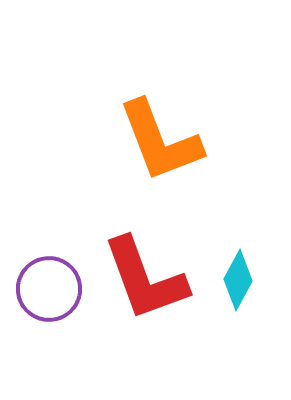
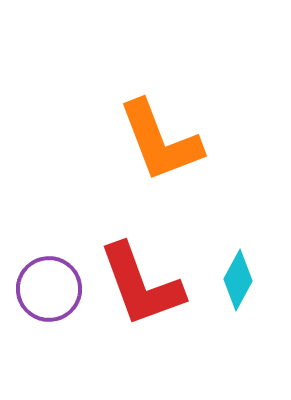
red L-shape: moved 4 px left, 6 px down
